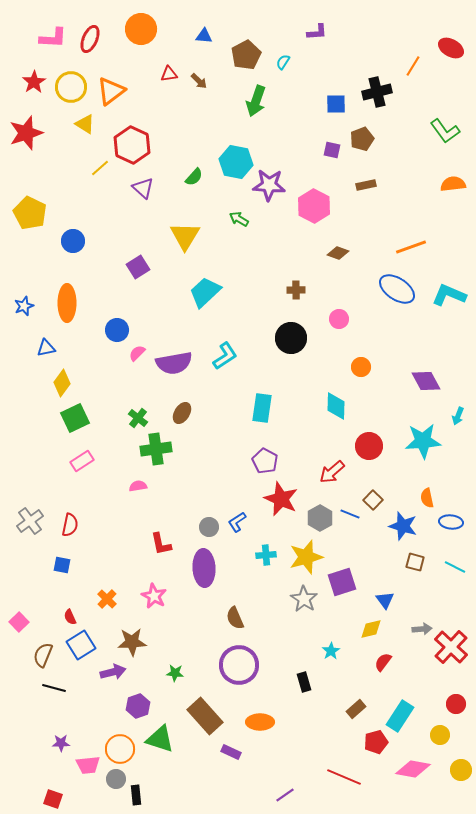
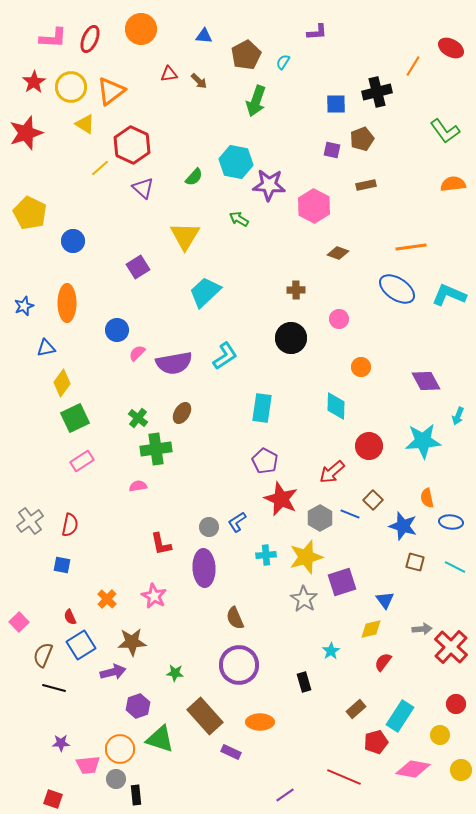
orange line at (411, 247): rotated 12 degrees clockwise
